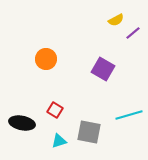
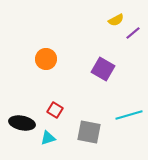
cyan triangle: moved 11 px left, 3 px up
